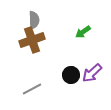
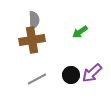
green arrow: moved 3 px left
brown cross: rotated 10 degrees clockwise
gray line: moved 5 px right, 10 px up
